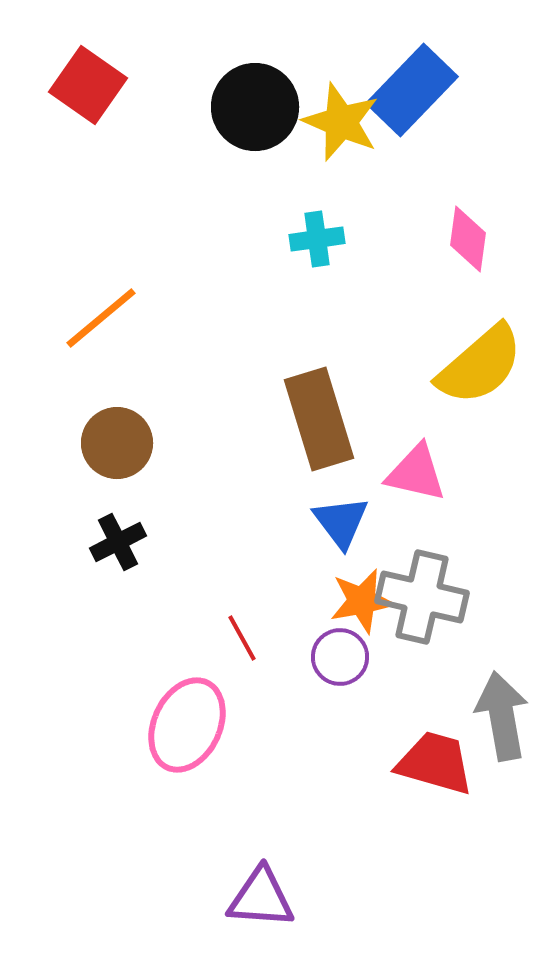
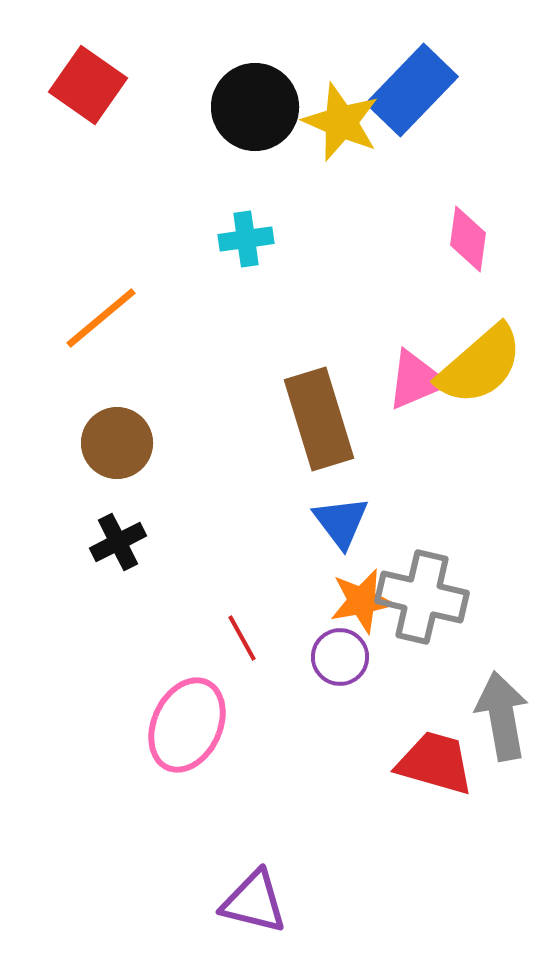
cyan cross: moved 71 px left
pink triangle: moved 93 px up; rotated 36 degrees counterclockwise
purple triangle: moved 7 px left, 4 px down; rotated 10 degrees clockwise
